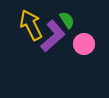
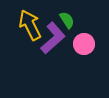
yellow arrow: moved 1 px left
purple L-shape: moved 2 px down
